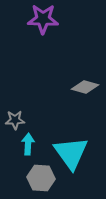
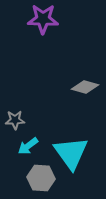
cyan arrow: moved 2 px down; rotated 130 degrees counterclockwise
